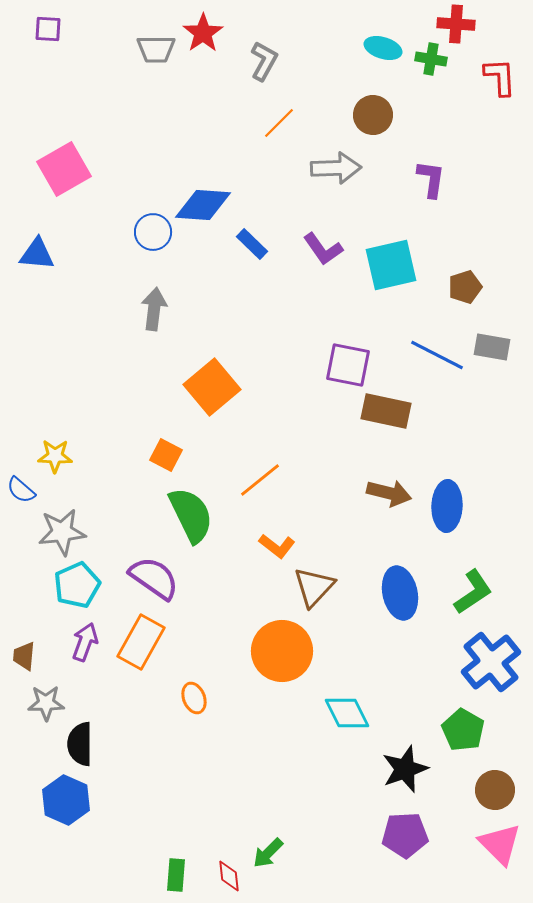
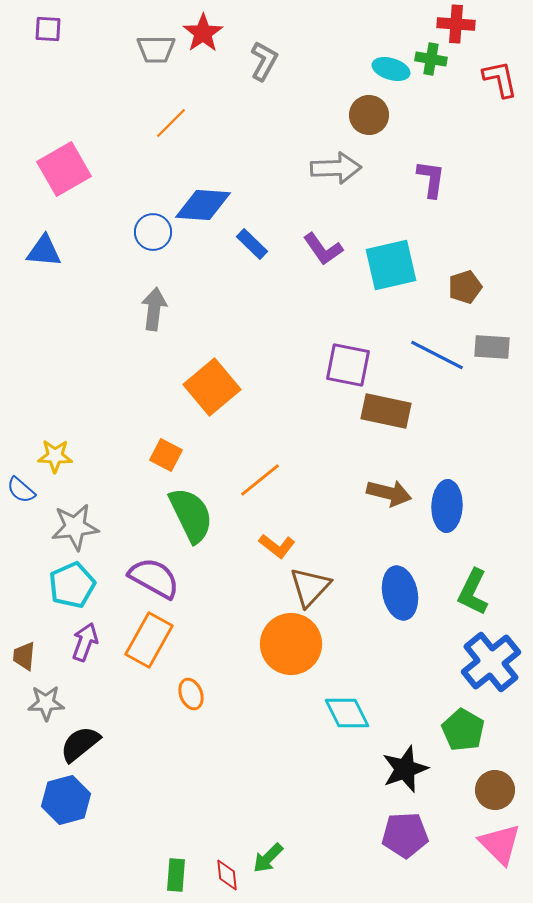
cyan ellipse at (383, 48): moved 8 px right, 21 px down
red L-shape at (500, 77): moved 2 px down; rotated 9 degrees counterclockwise
brown circle at (373, 115): moved 4 px left
orange line at (279, 123): moved 108 px left
blue triangle at (37, 254): moved 7 px right, 3 px up
gray rectangle at (492, 347): rotated 6 degrees counterclockwise
gray star at (62, 532): moved 13 px right, 5 px up
purple semicircle at (154, 578): rotated 6 degrees counterclockwise
cyan pentagon at (77, 585): moved 5 px left
brown triangle at (314, 587): moved 4 px left
green L-shape at (473, 592): rotated 150 degrees clockwise
orange rectangle at (141, 642): moved 8 px right, 2 px up
orange circle at (282, 651): moved 9 px right, 7 px up
orange ellipse at (194, 698): moved 3 px left, 4 px up
black semicircle at (80, 744): rotated 51 degrees clockwise
blue hexagon at (66, 800): rotated 21 degrees clockwise
green arrow at (268, 853): moved 5 px down
red diamond at (229, 876): moved 2 px left, 1 px up
